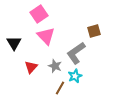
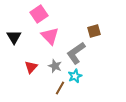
pink triangle: moved 4 px right
black triangle: moved 6 px up
